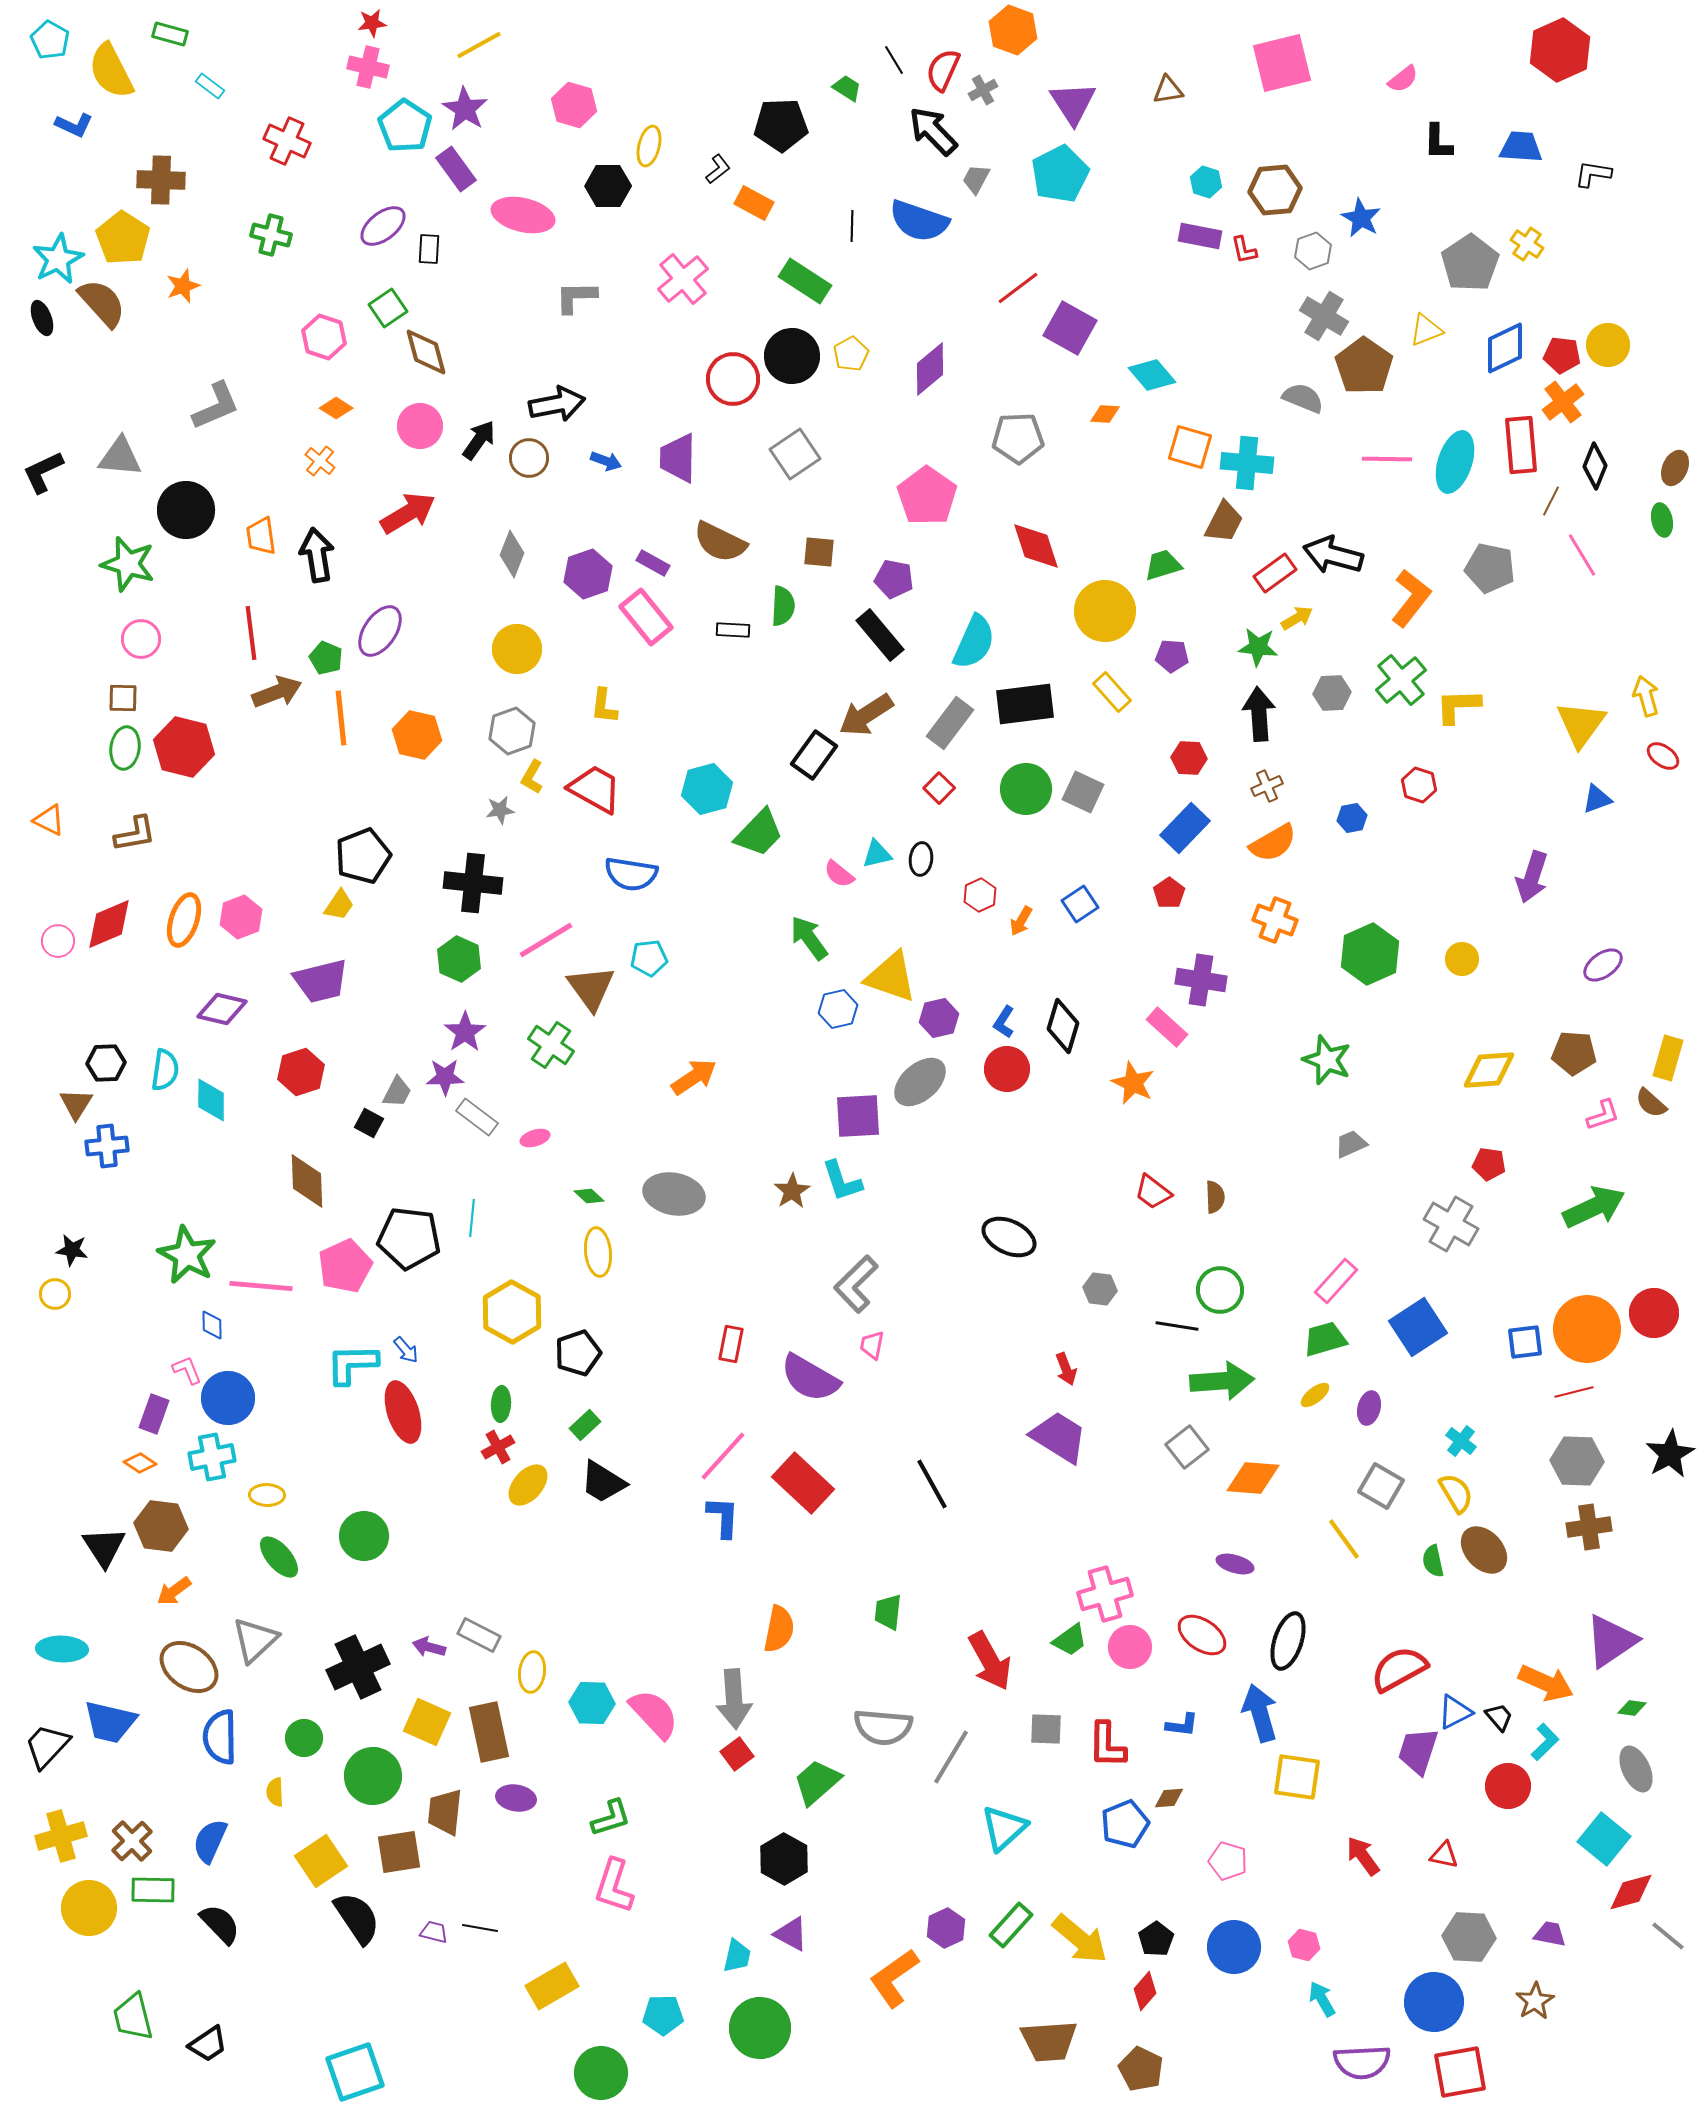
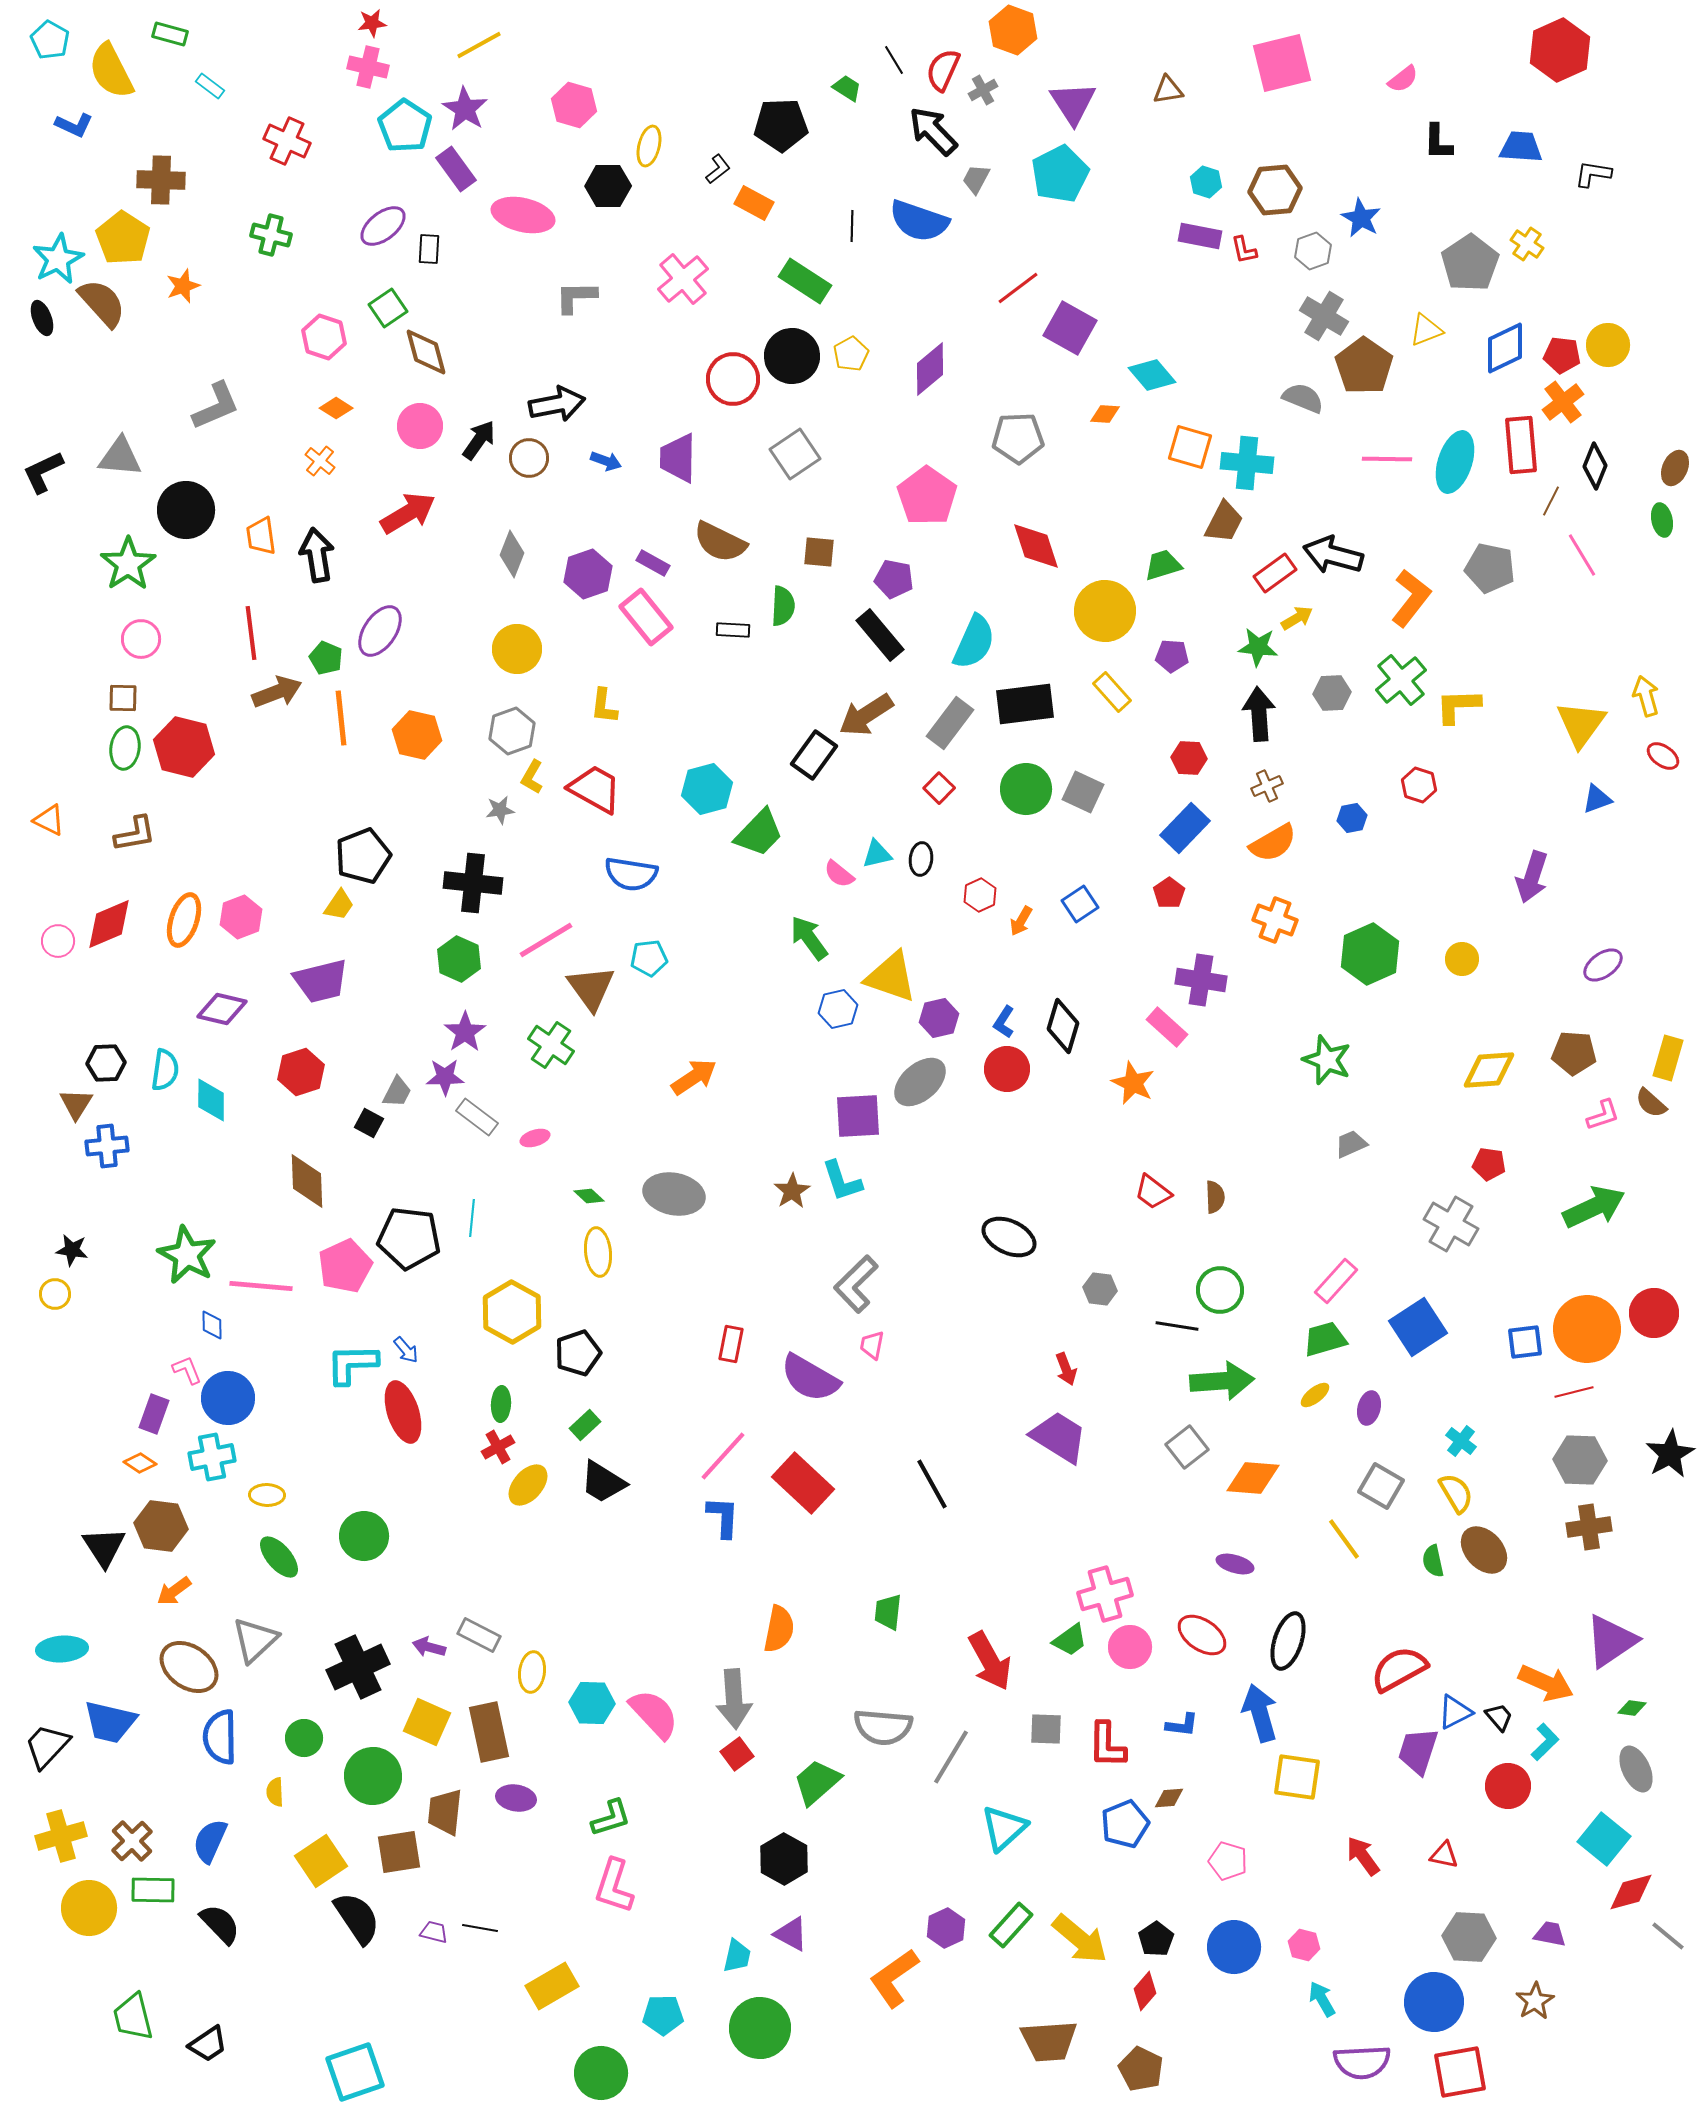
green star at (128, 564): rotated 22 degrees clockwise
gray hexagon at (1577, 1461): moved 3 px right, 1 px up
cyan ellipse at (62, 1649): rotated 6 degrees counterclockwise
